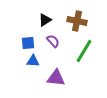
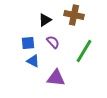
brown cross: moved 3 px left, 6 px up
purple semicircle: moved 1 px down
blue triangle: rotated 24 degrees clockwise
